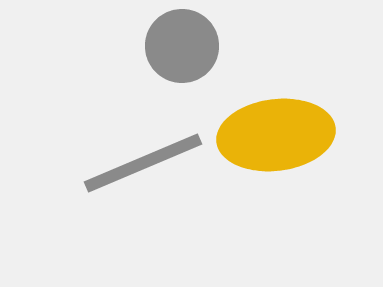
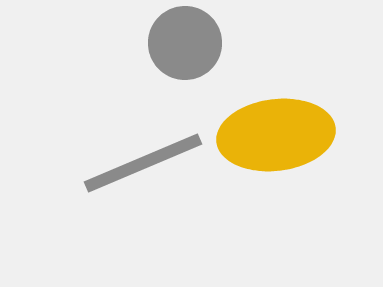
gray circle: moved 3 px right, 3 px up
